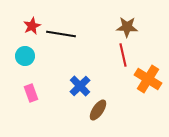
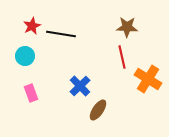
red line: moved 1 px left, 2 px down
